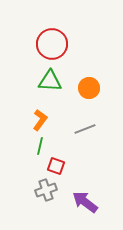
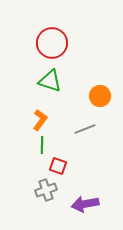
red circle: moved 1 px up
green triangle: rotated 15 degrees clockwise
orange circle: moved 11 px right, 8 px down
green line: moved 2 px right, 1 px up; rotated 12 degrees counterclockwise
red square: moved 2 px right
purple arrow: moved 2 px down; rotated 48 degrees counterclockwise
